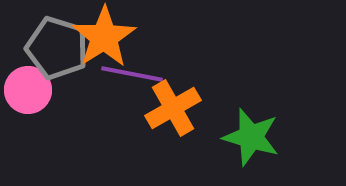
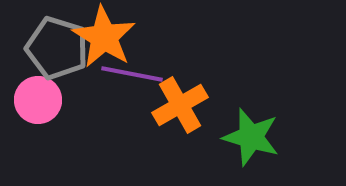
orange star: rotated 8 degrees counterclockwise
pink circle: moved 10 px right, 10 px down
orange cross: moved 7 px right, 3 px up
